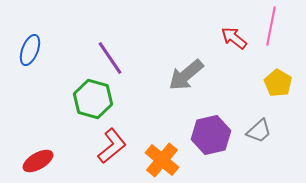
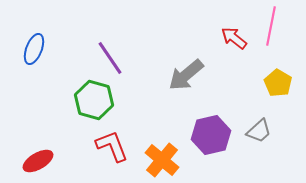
blue ellipse: moved 4 px right, 1 px up
green hexagon: moved 1 px right, 1 px down
red L-shape: rotated 72 degrees counterclockwise
